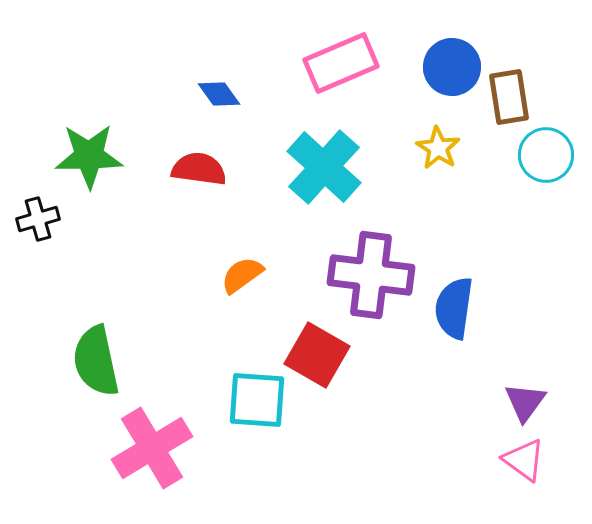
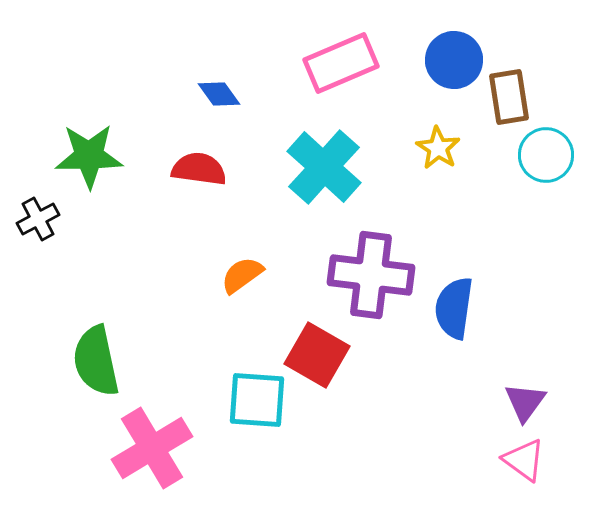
blue circle: moved 2 px right, 7 px up
black cross: rotated 12 degrees counterclockwise
